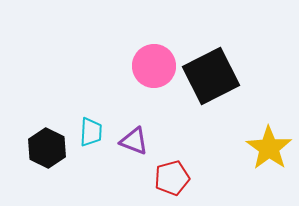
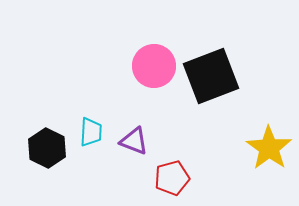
black square: rotated 6 degrees clockwise
